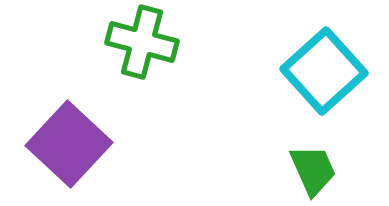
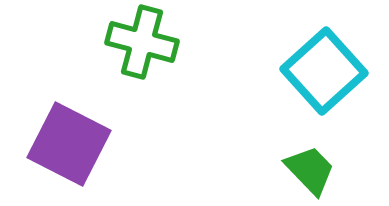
purple square: rotated 16 degrees counterclockwise
green trapezoid: moved 3 px left; rotated 20 degrees counterclockwise
